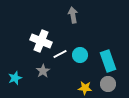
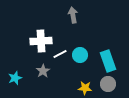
white cross: rotated 25 degrees counterclockwise
